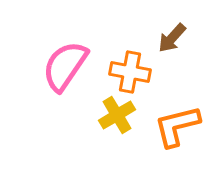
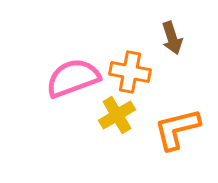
brown arrow: rotated 60 degrees counterclockwise
pink semicircle: moved 8 px right, 12 px down; rotated 36 degrees clockwise
orange L-shape: moved 3 px down
